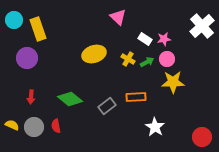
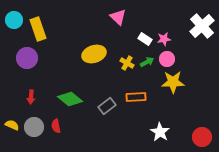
yellow cross: moved 1 px left, 4 px down
white star: moved 5 px right, 5 px down
